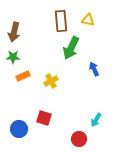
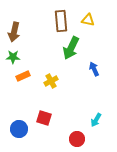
red circle: moved 2 px left
